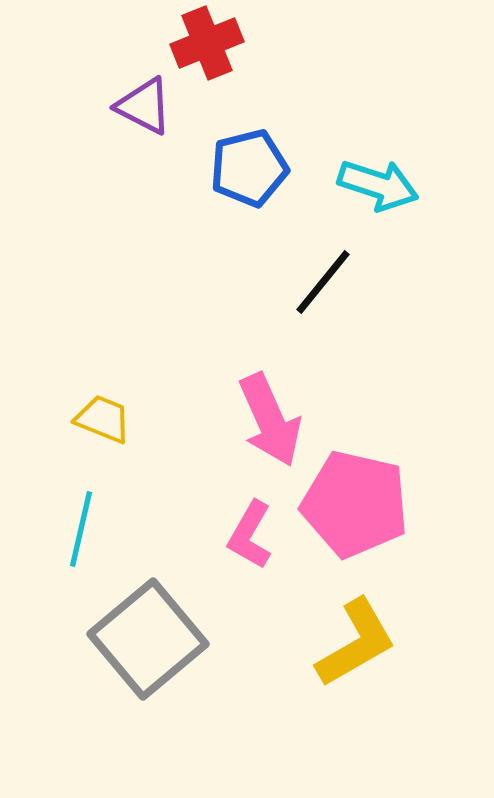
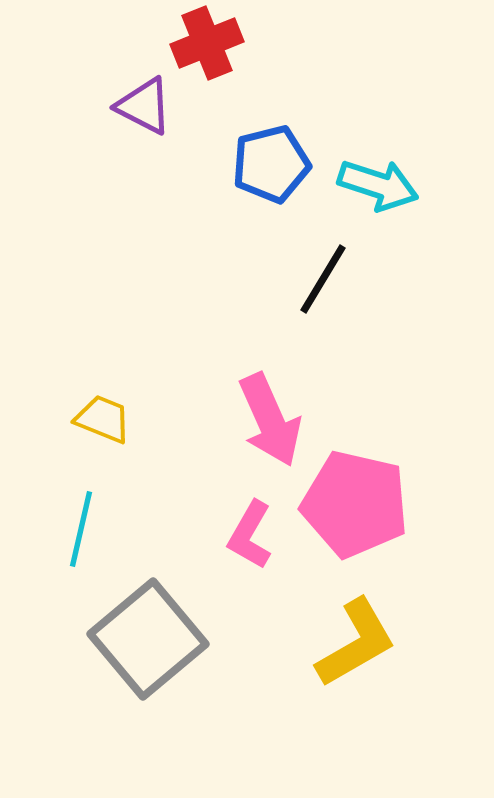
blue pentagon: moved 22 px right, 4 px up
black line: moved 3 px up; rotated 8 degrees counterclockwise
